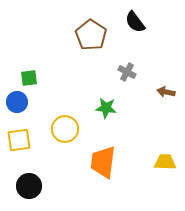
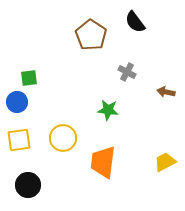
green star: moved 2 px right, 2 px down
yellow circle: moved 2 px left, 9 px down
yellow trapezoid: rotated 30 degrees counterclockwise
black circle: moved 1 px left, 1 px up
